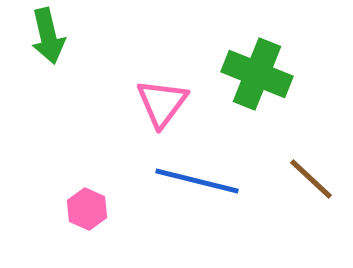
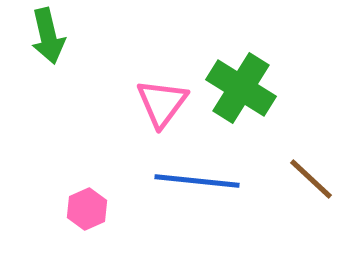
green cross: moved 16 px left, 14 px down; rotated 10 degrees clockwise
blue line: rotated 8 degrees counterclockwise
pink hexagon: rotated 12 degrees clockwise
